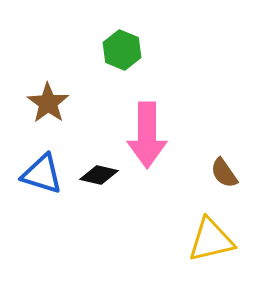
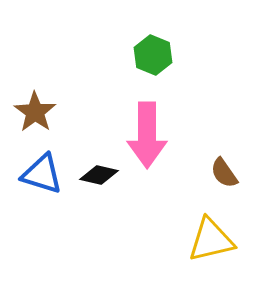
green hexagon: moved 31 px right, 5 px down
brown star: moved 13 px left, 9 px down
